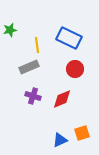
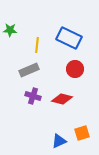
green star: rotated 16 degrees clockwise
yellow line: rotated 14 degrees clockwise
gray rectangle: moved 3 px down
red diamond: rotated 35 degrees clockwise
blue triangle: moved 1 px left, 1 px down
